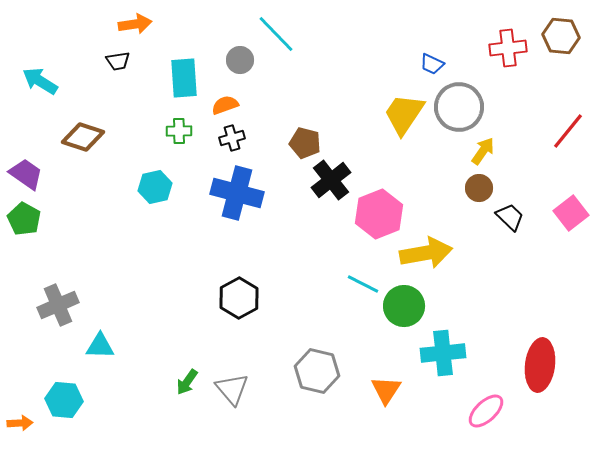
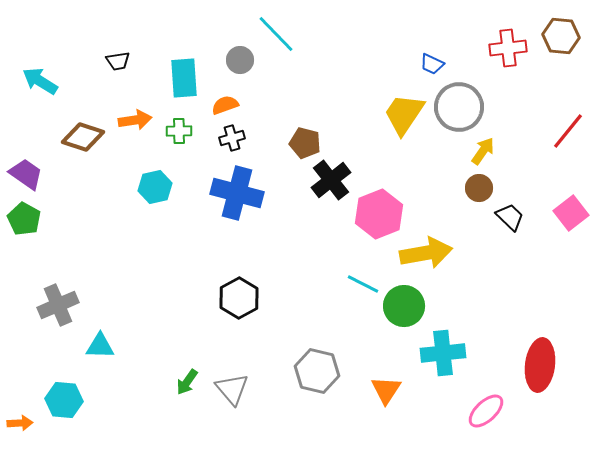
orange arrow at (135, 24): moved 96 px down
